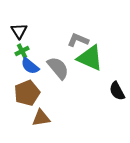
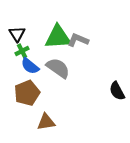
black triangle: moved 2 px left, 3 px down
green triangle: moved 32 px left, 21 px up; rotated 28 degrees counterclockwise
gray semicircle: rotated 15 degrees counterclockwise
brown triangle: moved 5 px right, 4 px down
